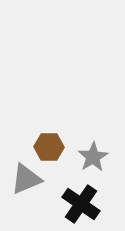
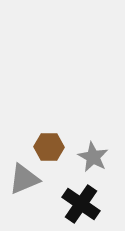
gray star: rotated 12 degrees counterclockwise
gray triangle: moved 2 px left
